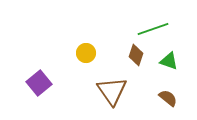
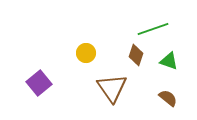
brown triangle: moved 3 px up
